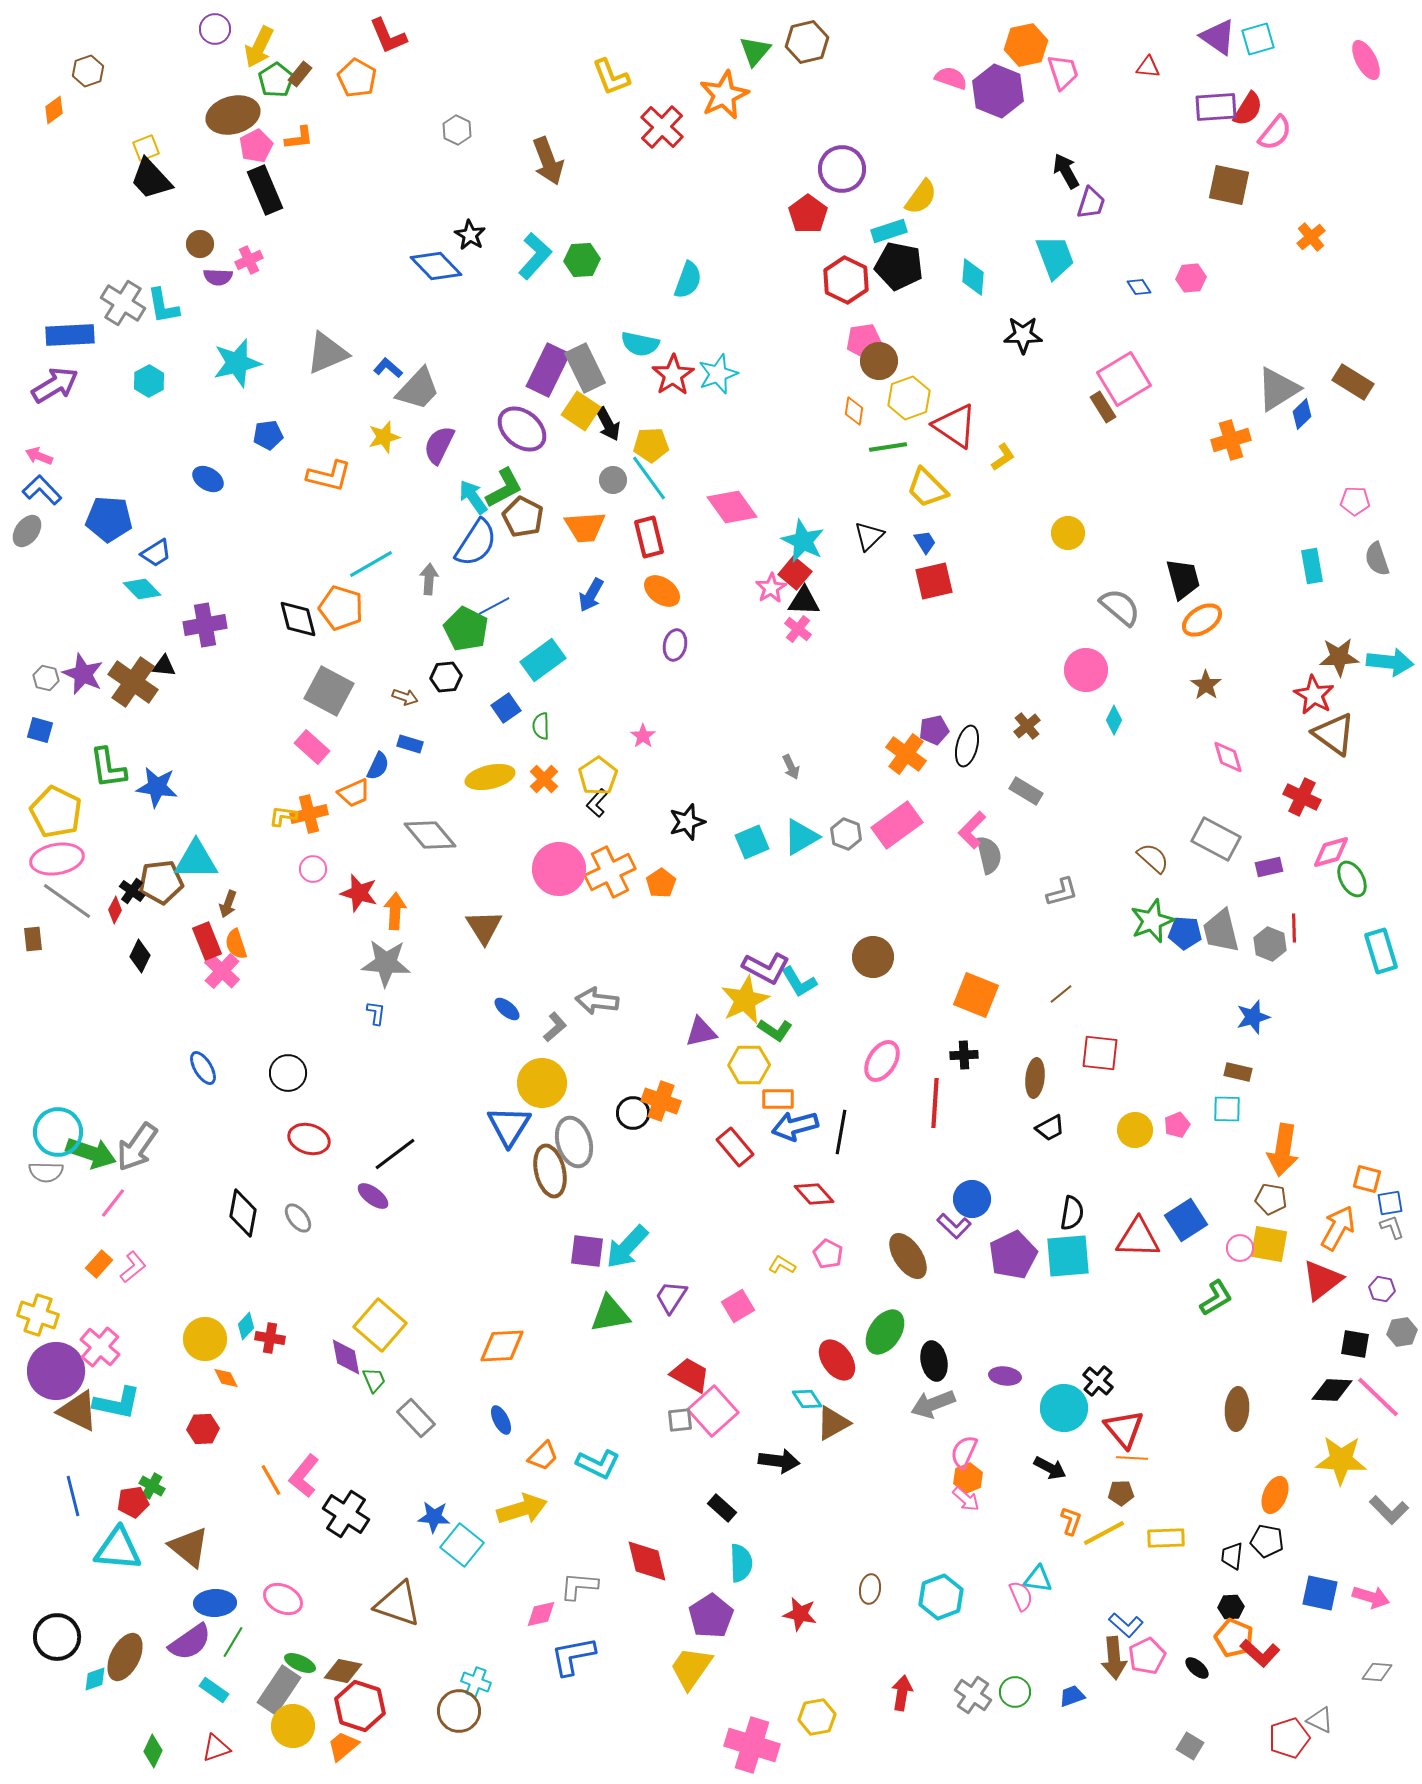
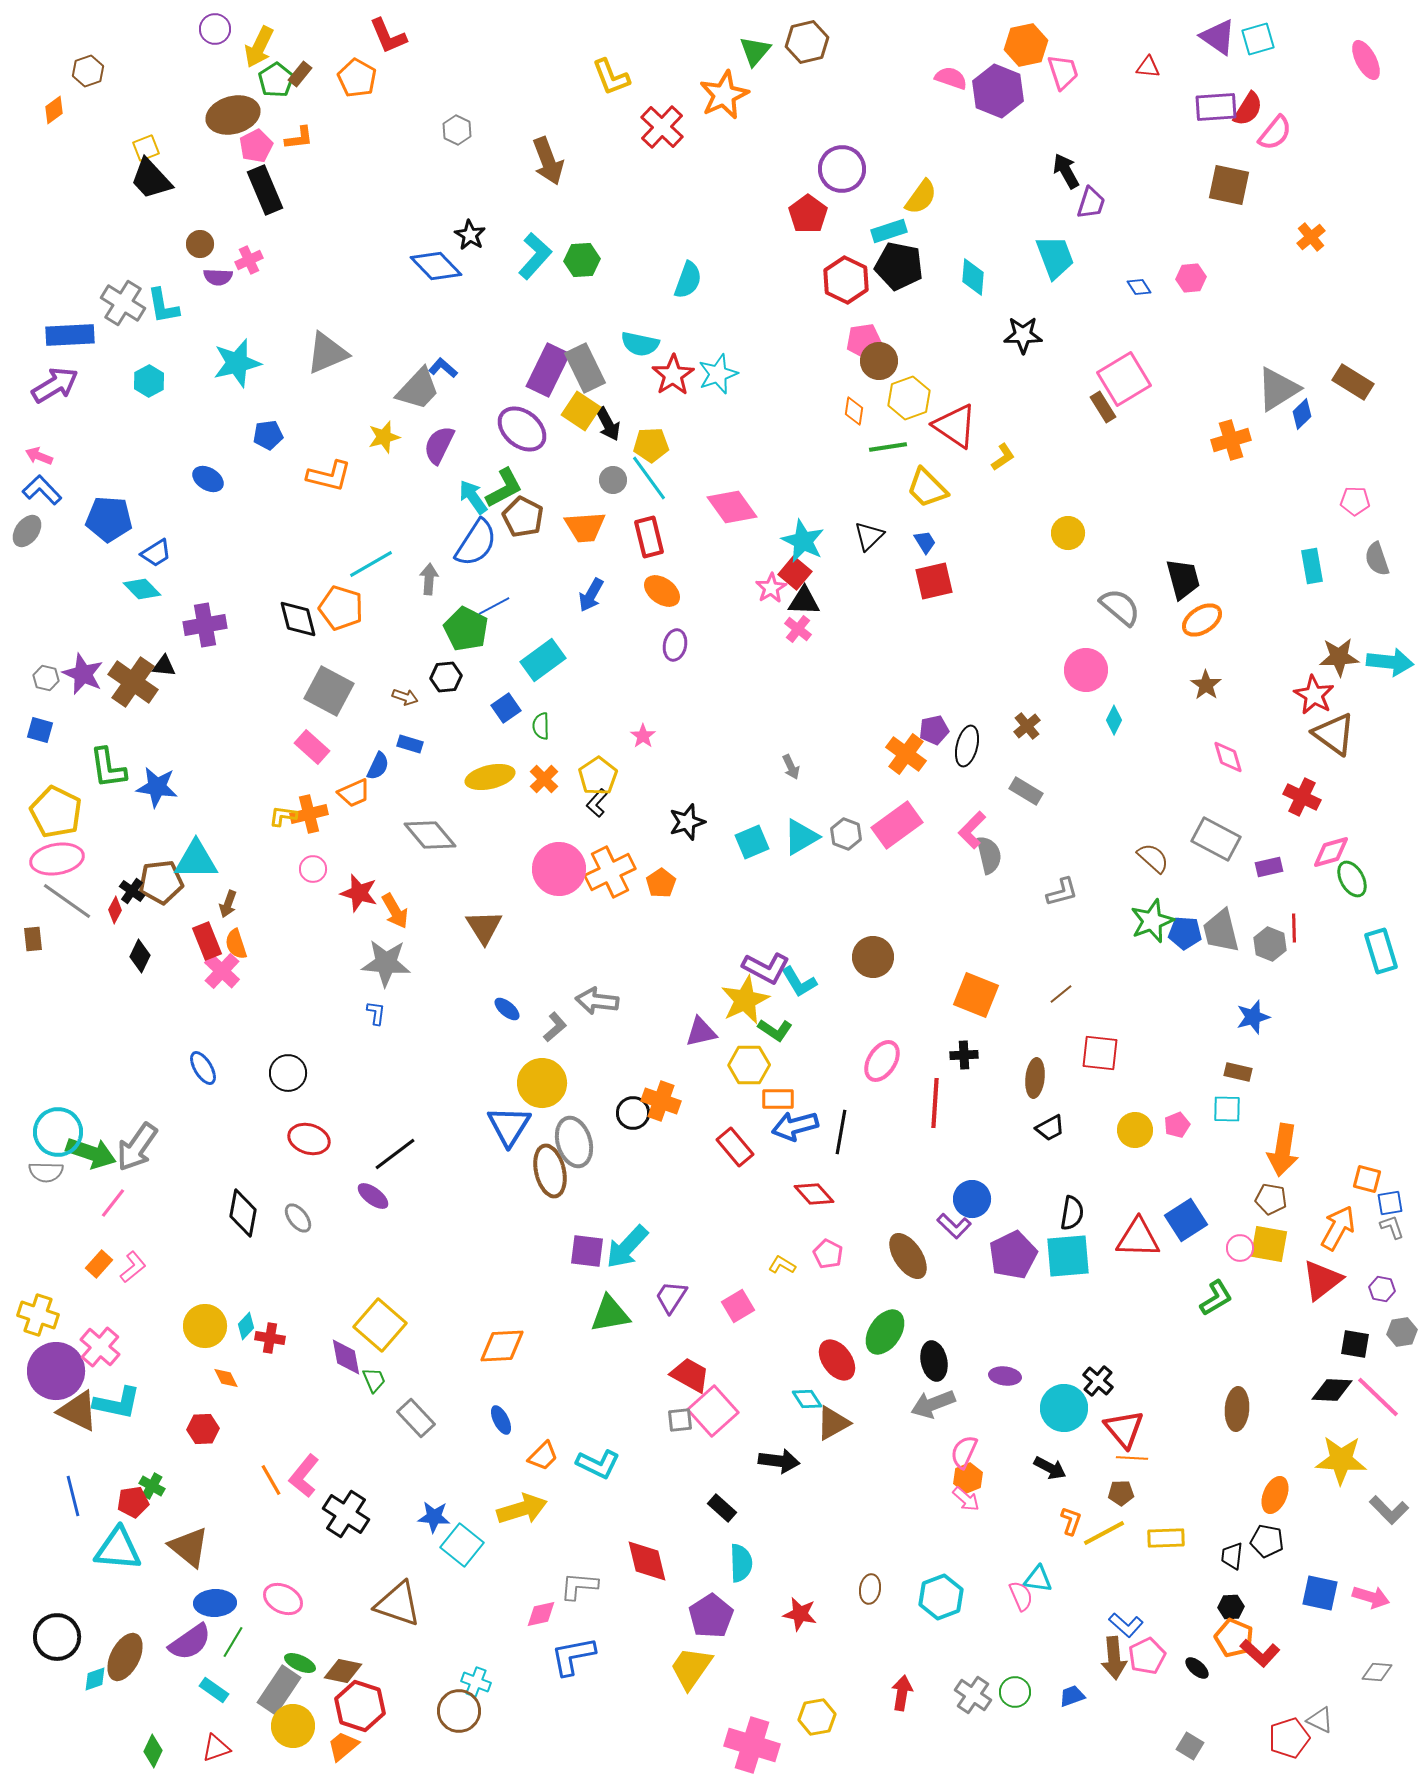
blue L-shape at (388, 368): moved 55 px right
orange arrow at (395, 911): rotated 147 degrees clockwise
yellow circle at (205, 1339): moved 13 px up
